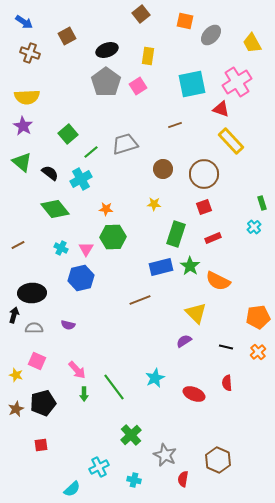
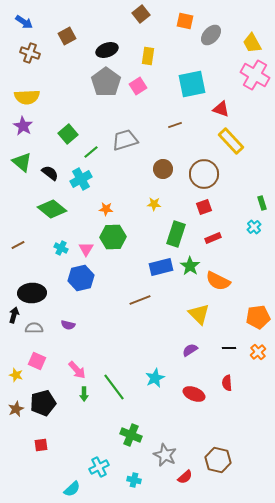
pink cross at (237, 82): moved 18 px right, 7 px up; rotated 28 degrees counterclockwise
gray trapezoid at (125, 144): moved 4 px up
green diamond at (55, 209): moved 3 px left; rotated 12 degrees counterclockwise
yellow triangle at (196, 313): moved 3 px right, 1 px down
purple semicircle at (184, 341): moved 6 px right, 9 px down
black line at (226, 347): moved 3 px right, 1 px down; rotated 16 degrees counterclockwise
green cross at (131, 435): rotated 25 degrees counterclockwise
brown hexagon at (218, 460): rotated 10 degrees counterclockwise
red semicircle at (183, 479): moved 2 px right, 2 px up; rotated 140 degrees counterclockwise
